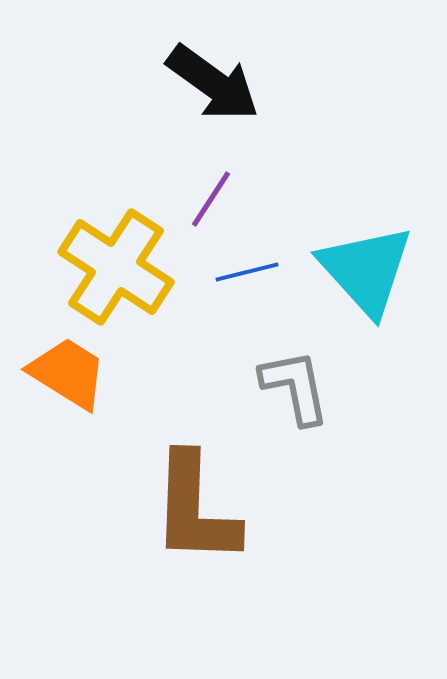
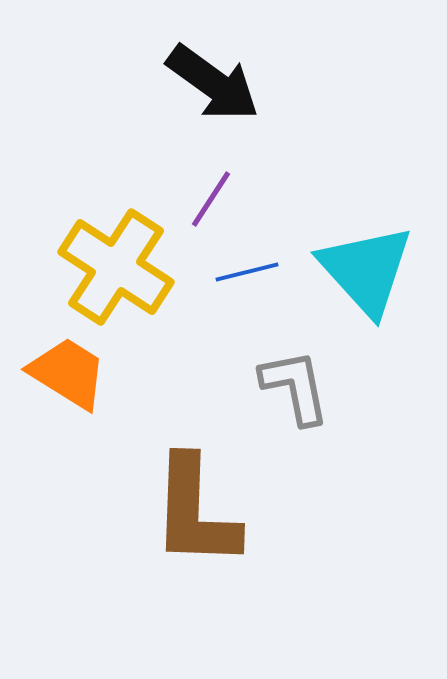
brown L-shape: moved 3 px down
